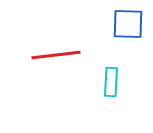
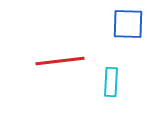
red line: moved 4 px right, 6 px down
